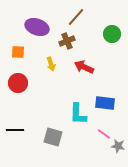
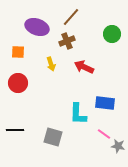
brown line: moved 5 px left
